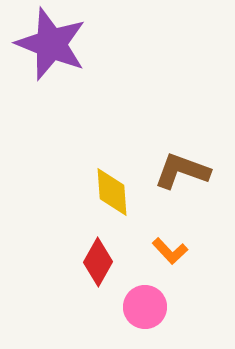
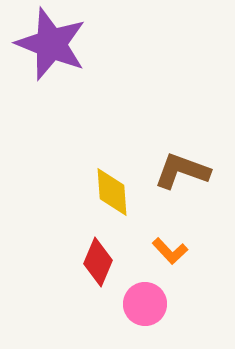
red diamond: rotated 6 degrees counterclockwise
pink circle: moved 3 px up
